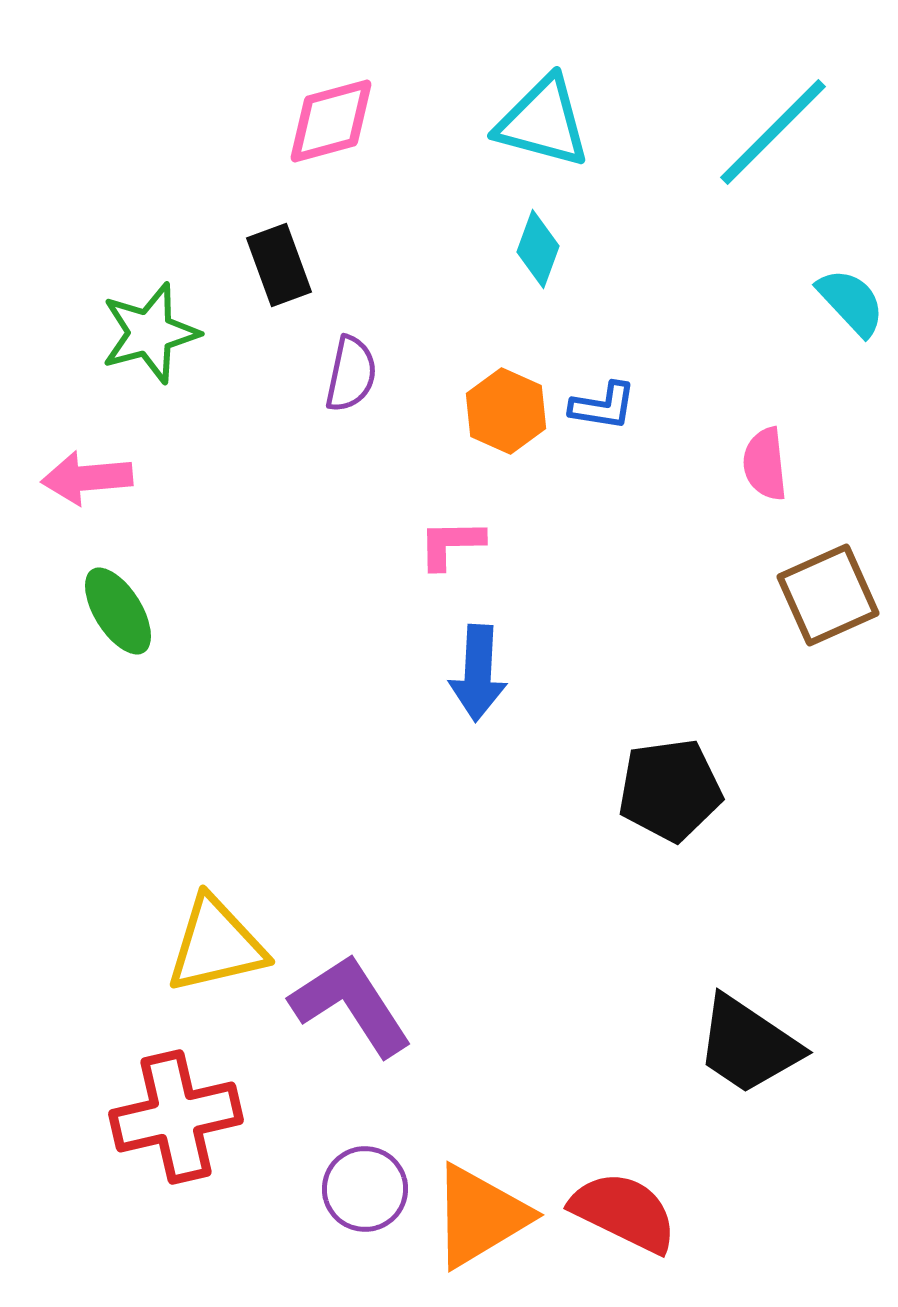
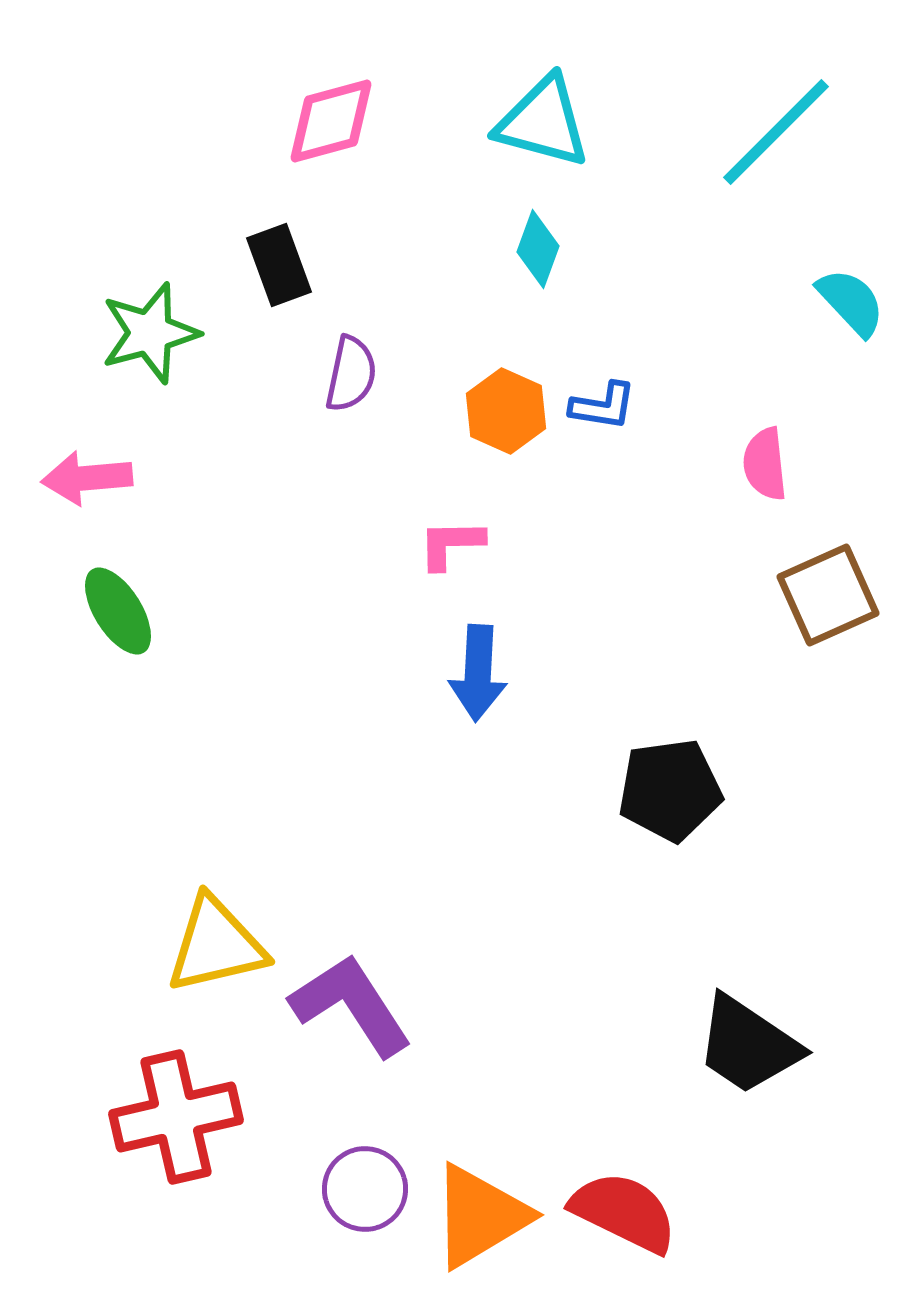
cyan line: moved 3 px right
